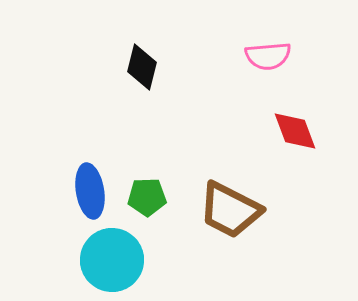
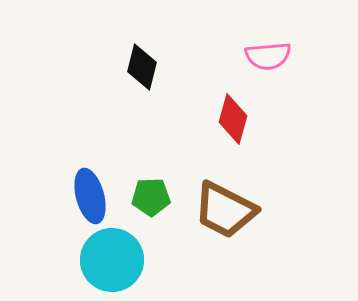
red diamond: moved 62 px left, 12 px up; rotated 36 degrees clockwise
blue ellipse: moved 5 px down; rotated 6 degrees counterclockwise
green pentagon: moved 4 px right
brown trapezoid: moved 5 px left
